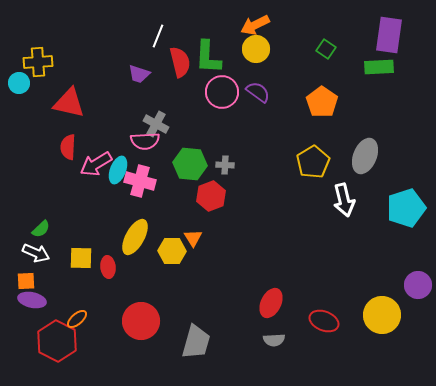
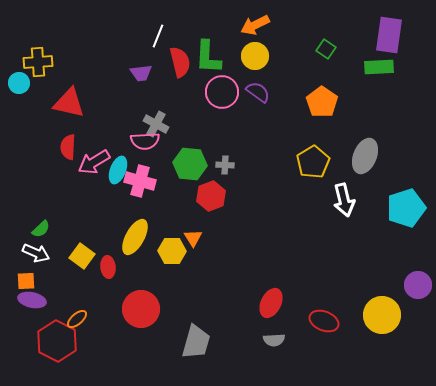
yellow circle at (256, 49): moved 1 px left, 7 px down
purple trapezoid at (139, 74): moved 2 px right, 1 px up; rotated 25 degrees counterclockwise
pink arrow at (96, 164): moved 2 px left, 2 px up
yellow square at (81, 258): moved 1 px right, 2 px up; rotated 35 degrees clockwise
red circle at (141, 321): moved 12 px up
